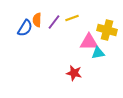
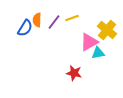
yellow cross: rotated 24 degrees clockwise
pink triangle: rotated 30 degrees counterclockwise
